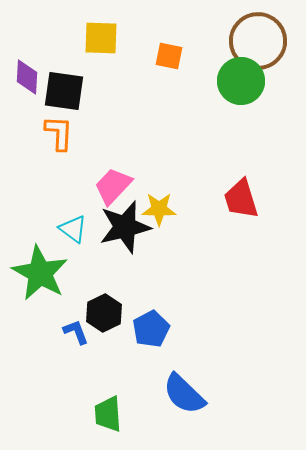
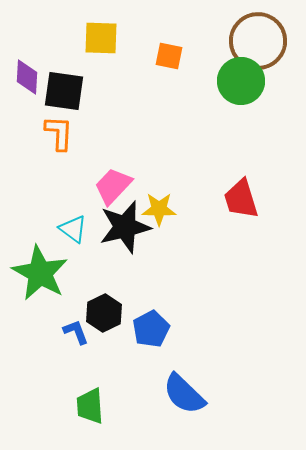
green trapezoid: moved 18 px left, 8 px up
